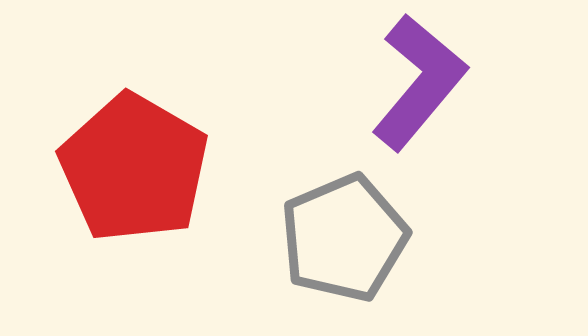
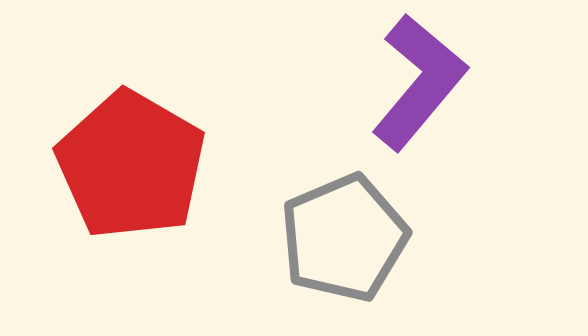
red pentagon: moved 3 px left, 3 px up
